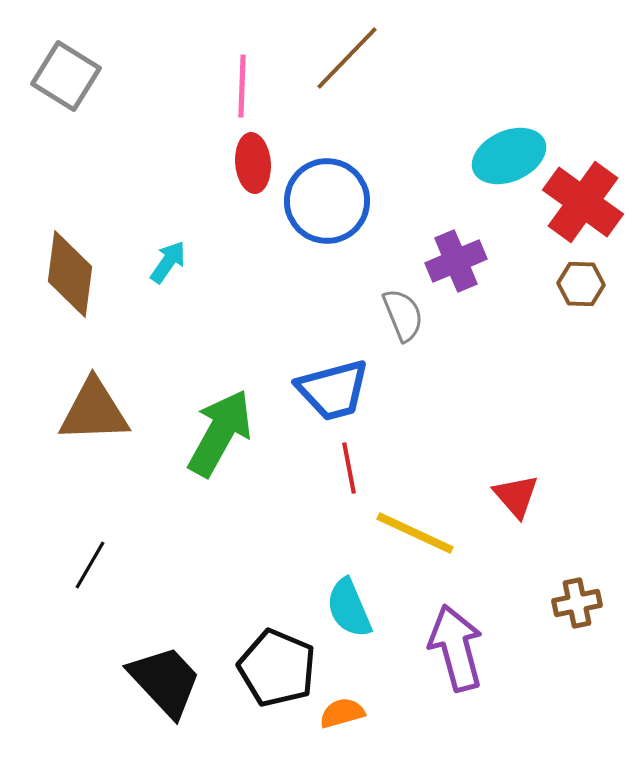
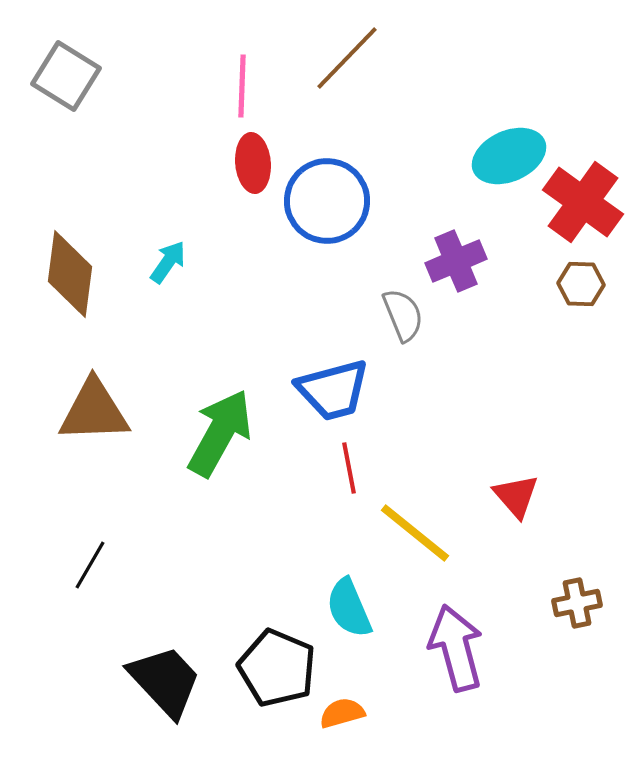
yellow line: rotated 14 degrees clockwise
